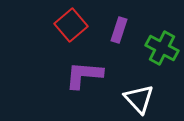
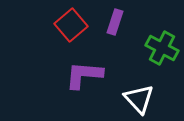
purple rectangle: moved 4 px left, 8 px up
